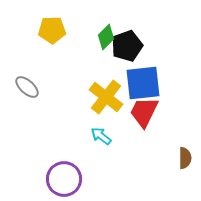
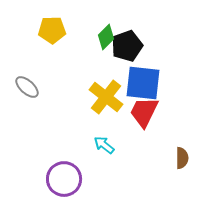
blue square: rotated 12 degrees clockwise
cyan arrow: moved 3 px right, 9 px down
brown semicircle: moved 3 px left
